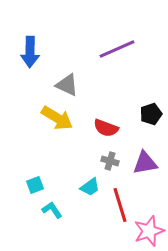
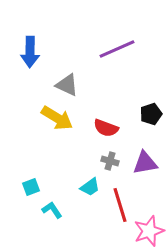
cyan square: moved 4 px left, 2 px down
